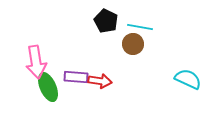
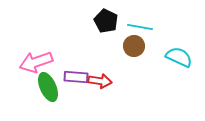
brown circle: moved 1 px right, 2 px down
pink arrow: rotated 80 degrees clockwise
cyan semicircle: moved 9 px left, 22 px up
